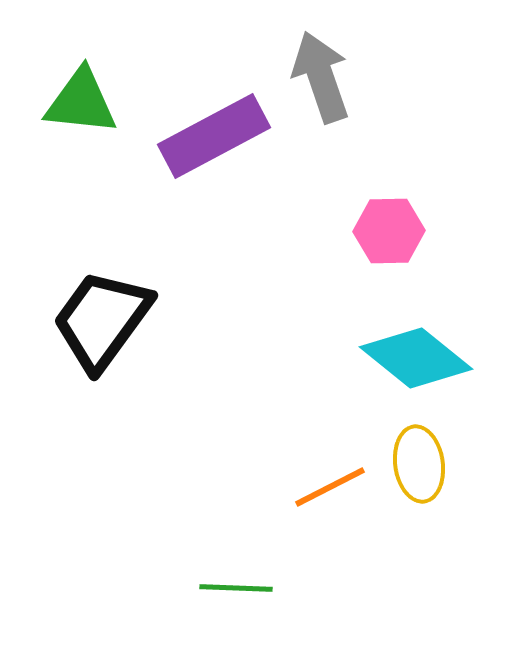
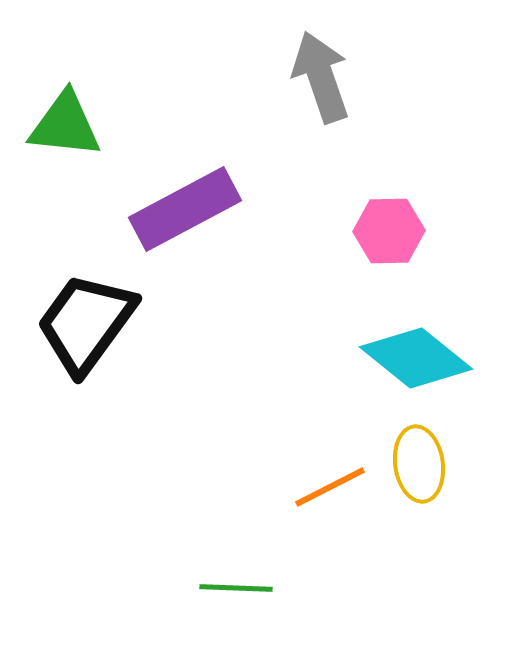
green triangle: moved 16 px left, 23 px down
purple rectangle: moved 29 px left, 73 px down
black trapezoid: moved 16 px left, 3 px down
